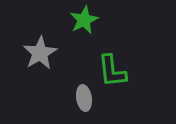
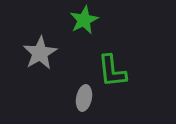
gray ellipse: rotated 20 degrees clockwise
